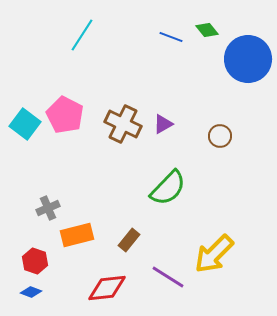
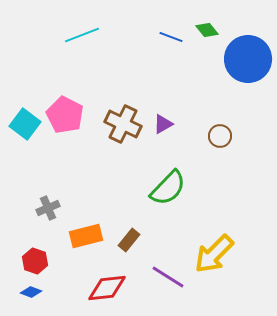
cyan line: rotated 36 degrees clockwise
orange rectangle: moved 9 px right, 1 px down
